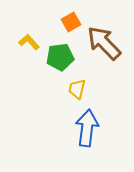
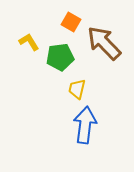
orange square: rotated 30 degrees counterclockwise
yellow L-shape: rotated 10 degrees clockwise
blue arrow: moved 2 px left, 3 px up
